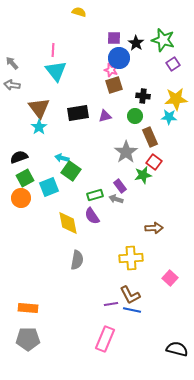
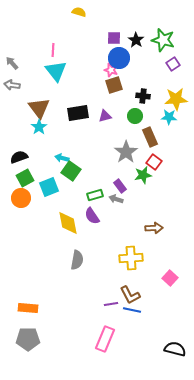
black star at (136, 43): moved 3 px up
black semicircle at (177, 349): moved 2 px left
